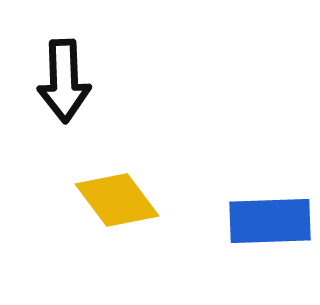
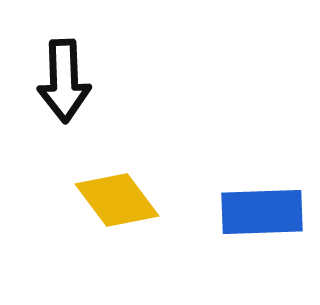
blue rectangle: moved 8 px left, 9 px up
